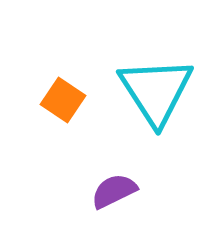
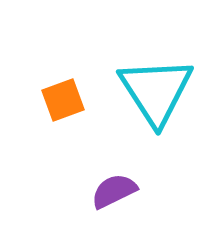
orange square: rotated 36 degrees clockwise
